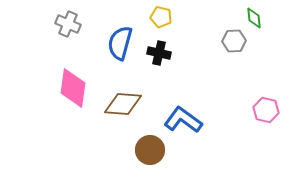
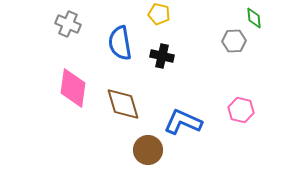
yellow pentagon: moved 2 px left, 3 px up
blue semicircle: rotated 24 degrees counterclockwise
black cross: moved 3 px right, 3 px down
brown diamond: rotated 69 degrees clockwise
pink hexagon: moved 25 px left
blue L-shape: moved 2 px down; rotated 12 degrees counterclockwise
brown circle: moved 2 px left
